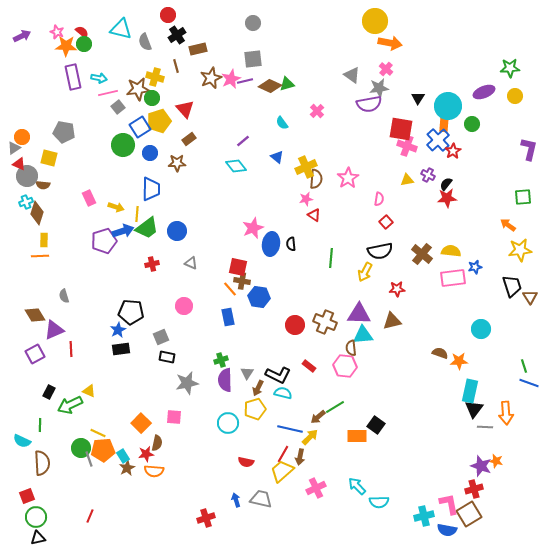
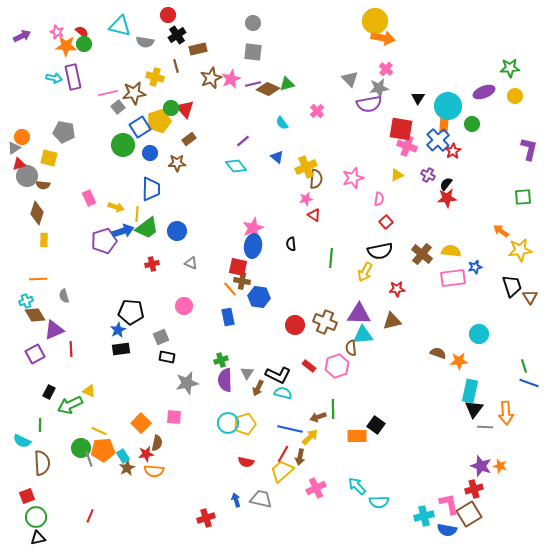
cyan triangle at (121, 29): moved 1 px left, 3 px up
gray semicircle at (145, 42): rotated 60 degrees counterclockwise
orange arrow at (390, 43): moved 7 px left, 5 px up
gray square at (253, 59): moved 7 px up; rotated 12 degrees clockwise
gray triangle at (352, 75): moved 2 px left, 4 px down; rotated 12 degrees clockwise
cyan arrow at (99, 78): moved 45 px left
purple line at (245, 81): moved 8 px right, 3 px down
brown diamond at (270, 86): moved 2 px left, 3 px down
brown star at (138, 89): moved 4 px left, 4 px down
green circle at (152, 98): moved 19 px right, 10 px down
red triangle at (19, 164): rotated 40 degrees counterclockwise
pink star at (348, 178): moved 5 px right; rotated 15 degrees clockwise
yellow triangle at (407, 180): moved 10 px left, 5 px up; rotated 16 degrees counterclockwise
cyan cross at (26, 202): moved 99 px down
orange arrow at (508, 225): moved 7 px left, 6 px down
blue ellipse at (271, 244): moved 18 px left, 2 px down
orange line at (40, 256): moved 2 px left, 23 px down
cyan circle at (481, 329): moved 2 px left, 5 px down
brown semicircle at (440, 353): moved 2 px left
pink hexagon at (345, 366): moved 8 px left; rotated 25 degrees counterclockwise
green line at (335, 407): moved 2 px left, 2 px down; rotated 60 degrees counterclockwise
yellow pentagon at (255, 409): moved 10 px left, 15 px down
brown arrow at (318, 417): rotated 21 degrees clockwise
yellow line at (98, 433): moved 1 px right, 2 px up
orange star at (496, 461): moved 4 px right, 5 px down
